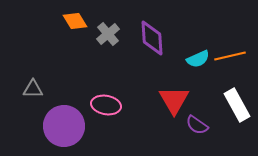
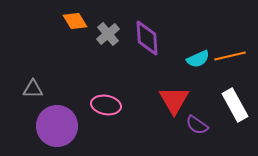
purple diamond: moved 5 px left
white rectangle: moved 2 px left
purple circle: moved 7 px left
